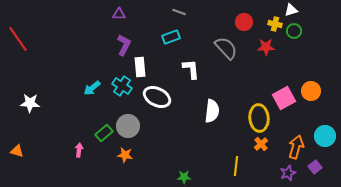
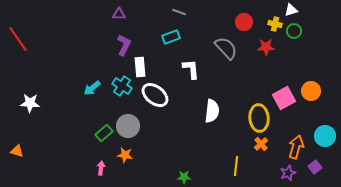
white ellipse: moved 2 px left, 2 px up; rotated 12 degrees clockwise
pink arrow: moved 22 px right, 18 px down
